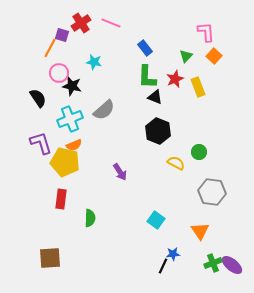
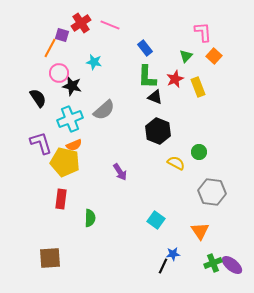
pink line: moved 1 px left, 2 px down
pink L-shape: moved 3 px left
